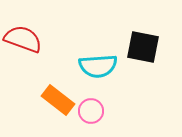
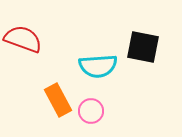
orange rectangle: rotated 24 degrees clockwise
